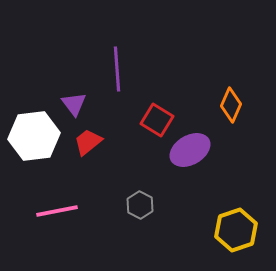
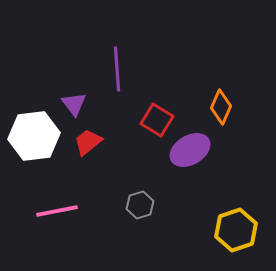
orange diamond: moved 10 px left, 2 px down
gray hexagon: rotated 16 degrees clockwise
